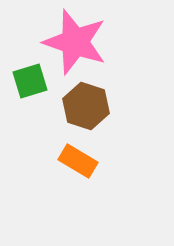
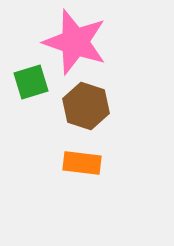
green square: moved 1 px right, 1 px down
orange rectangle: moved 4 px right, 2 px down; rotated 24 degrees counterclockwise
